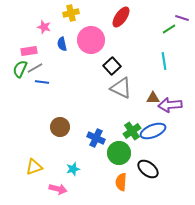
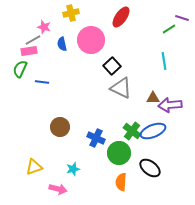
gray line: moved 2 px left, 28 px up
green cross: rotated 18 degrees counterclockwise
black ellipse: moved 2 px right, 1 px up
